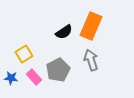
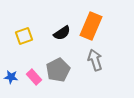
black semicircle: moved 2 px left, 1 px down
yellow square: moved 18 px up; rotated 12 degrees clockwise
gray arrow: moved 4 px right
blue star: moved 1 px up
